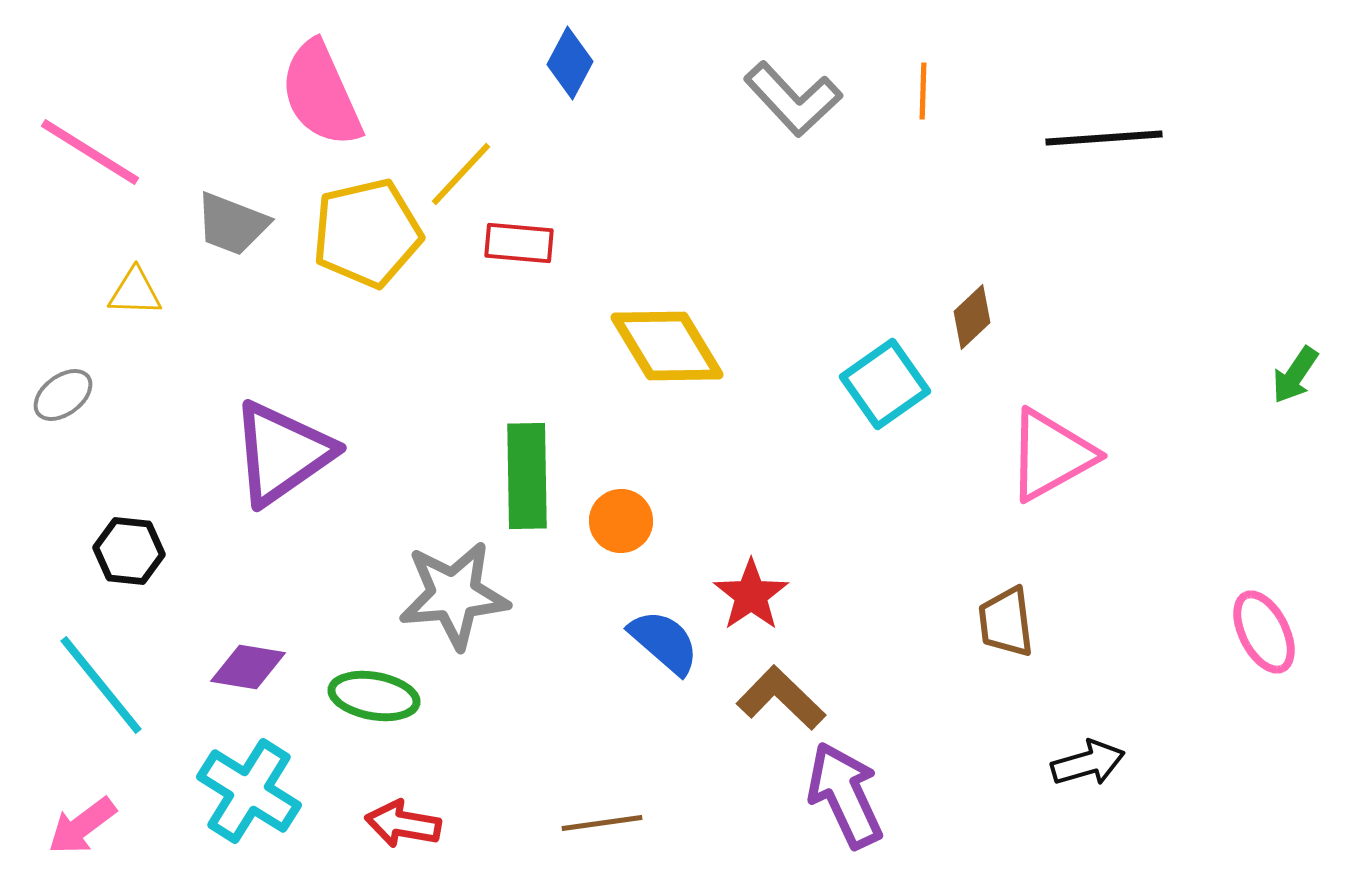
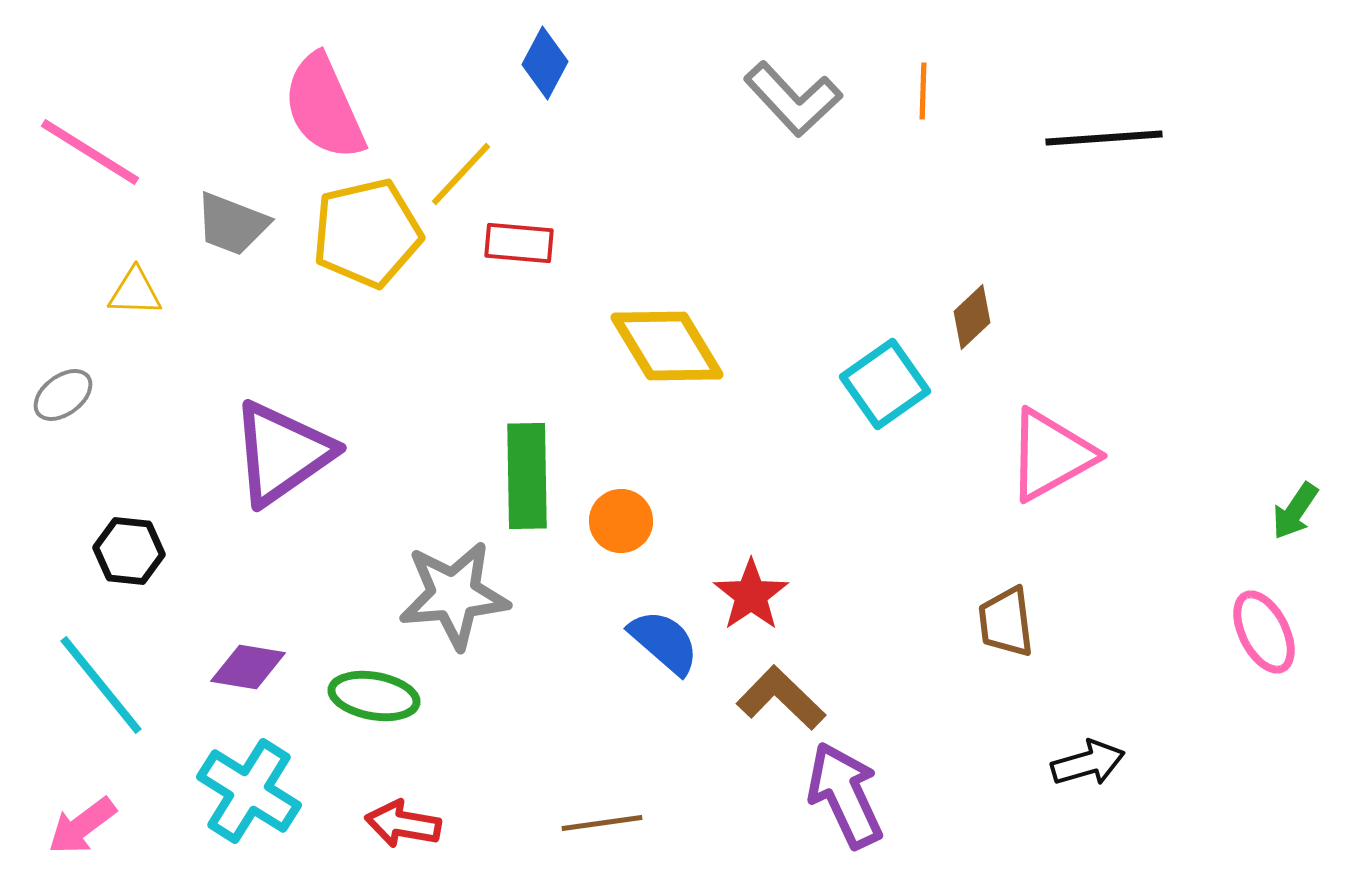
blue diamond: moved 25 px left
pink semicircle: moved 3 px right, 13 px down
green arrow: moved 136 px down
